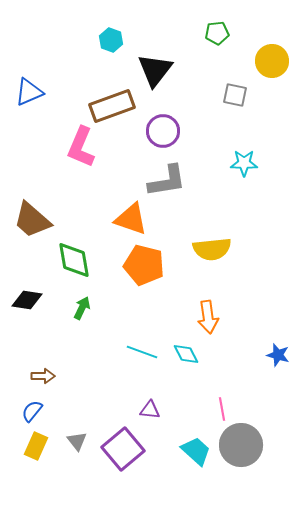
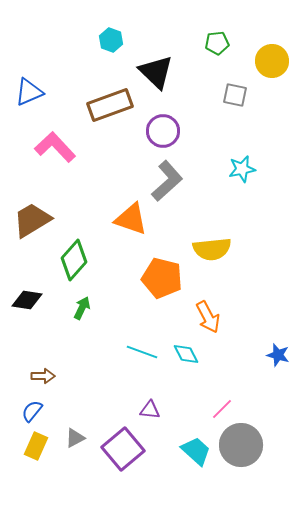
green pentagon: moved 10 px down
black triangle: moved 1 px right, 2 px down; rotated 24 degrees counterclockwise
brown rectangle: moved 2 px left, 1 px up
pink L-shape: moved 26 px left; rotated 114 degrees clockwise
cyan star: moved 2 px left, 6 px down; rotated 12 degrees counterclockwise
gray L-shape: rotated 33 degrees counterclockwise
brown trapezoid: rotated 108 degrees clockwise
green diamond: rotated 51 degrees clockwise
orange pentagon: moved 18 px right, 13 px down
orange arrow: rotated 20 degrees counterclockwise
pink line: rotated 55 degrees clockwise
gray triangle: moved 2 px left, 3 px up; rotated 40 degrees clockwise
